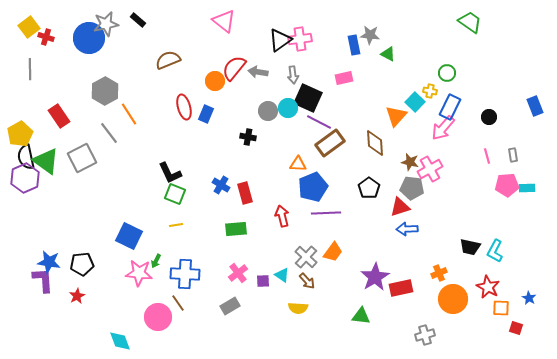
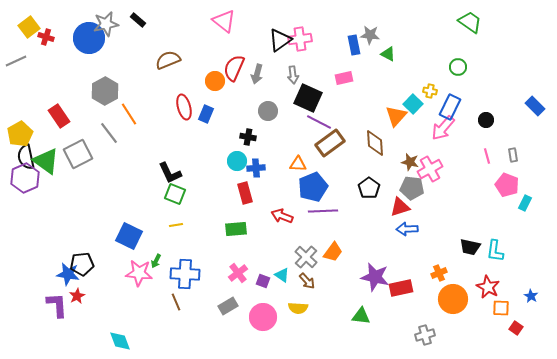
red semicircle at (234, 68): rotated 16 degrees counterclockwise
gray line at (30, 69): moved 14 px left, 8 px up; rotated 65 degrees clockwise
gray arrow at (258, 72): moved 1 px left, 2 px down; rotated 84 degrees counterclockwise
green circle at (447, 73): moved 11 px right, 6 px up
cyan square at (415, 102): moved 2 px left, 2 px down
blue rectangle at (535, 106): rotated 24 degrees counterclockwise
cyan circle at (288, 108): moved 51 px left, 53 px down
black circle at (489, 117): moved 3 px left, 3 px down
gray square at (82, 158): moved 4 px left, 4 px up
blue cross at (221, 185): moved 35 px right, 17 px up; rotated 36 degrees counterclockwise
pink pentagon at (507, 185): rotated 25 degrees clockwise
cyan rectangle at (527, 188): moved 2 px left, 15 px down; rotated 63 degrees counterclockwise
purple line at (326, 213): moved 3 px left, 2 px up
red arrow at (282, 216): rotated 55 degrees counterclockwise
cyan L-shape at (495, 251): rotated 20 degrees counterclockwise
blue star at (49, 262): moved 19 px right, 12 px down
purple star at (375, 277): rotated 28 degrees counterclockwise
purple L-shape at (43, 280): moved 14 px right, 25 px down
purple square at (263, 281): rotated 24 degrees clockwise
blue star at (529, 298): moved 2 px right, 2 px up
brown line at (178, 303): moved 2 px left, 1 px up; rotated 12 degrees clockwise
gray rectangle at (230, 306): moved 2 px left
pink circle at (158, 317): moved 105 px right
red square at (516, 328): rotated 16 degrees clockwise
